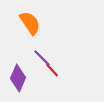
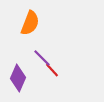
orange semicircle: rotated 55 degrees clockwise
